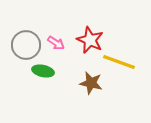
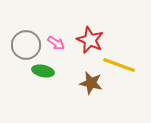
yellow line: moved 3 px down
